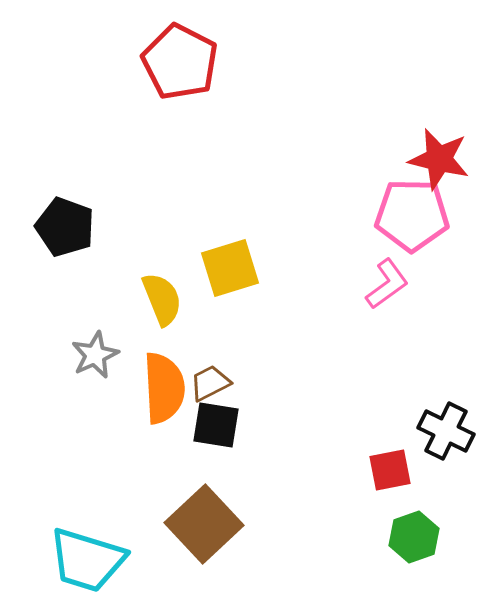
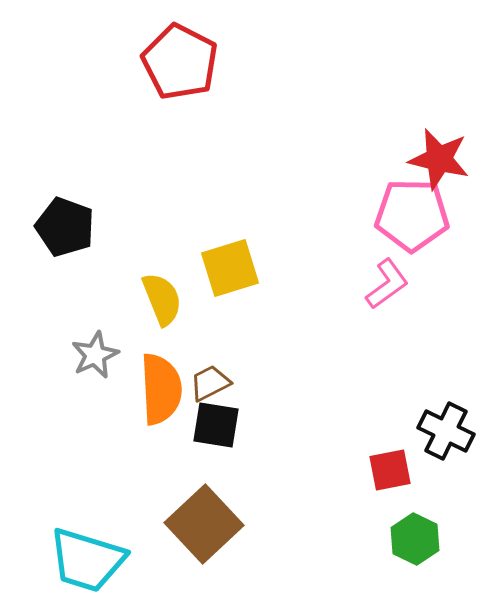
orange semicircle: moved 3 px left, 1 px down
green hexagon: moved 1 px right, 2 px down; rotated 15 degrees counterclockwise
